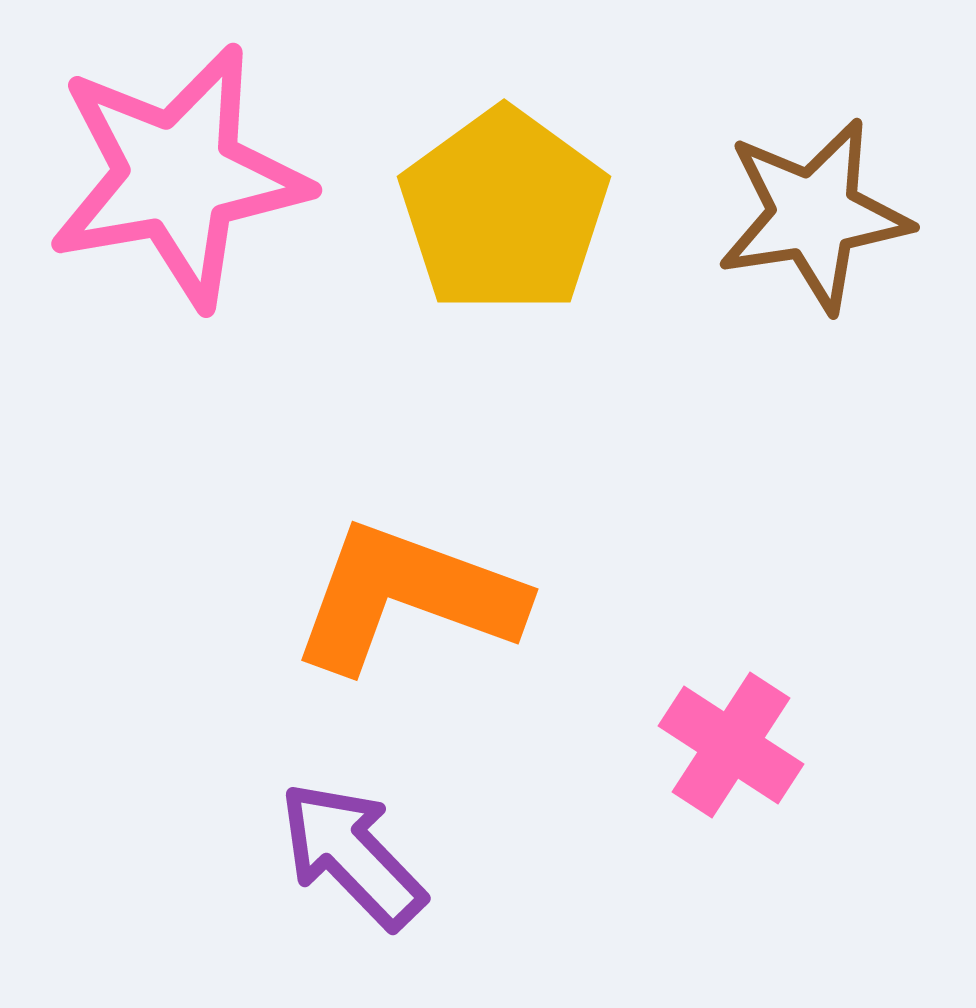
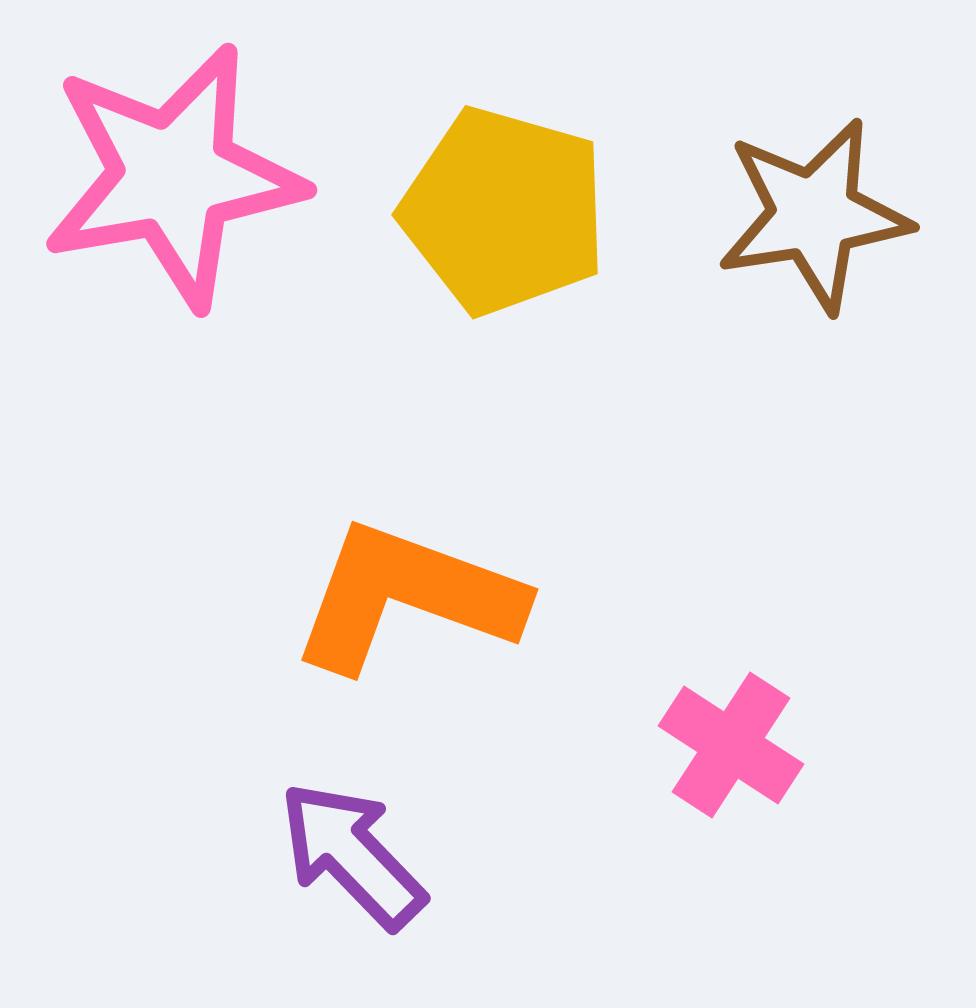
pink star: moved 5 px left
yellow pentagon: rotated 20 degrees counterclockwise
